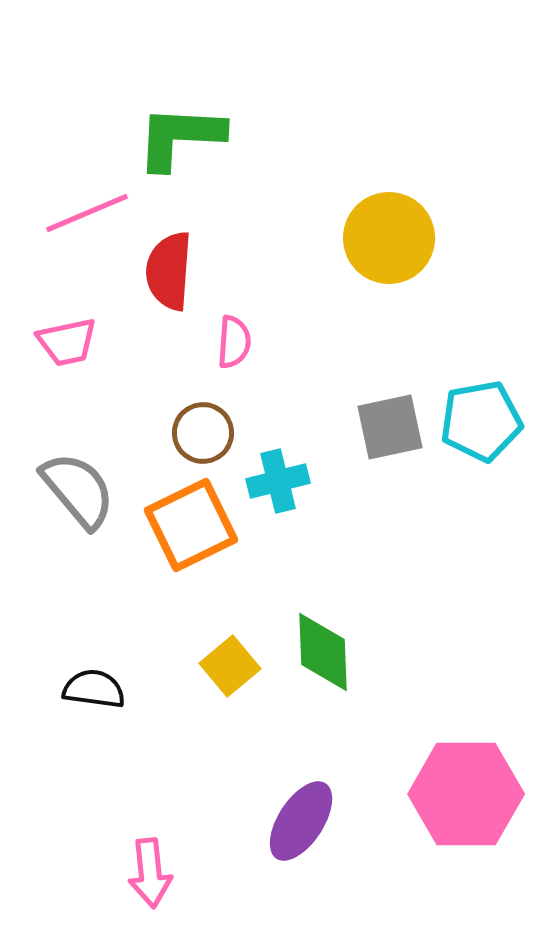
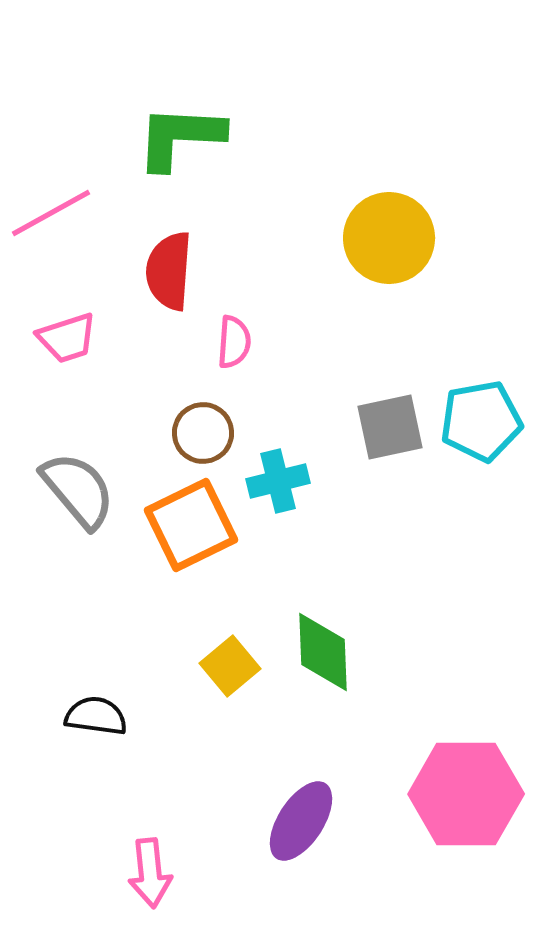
pink line: moved 36 px left; rotated 6 degrees counterclockwise
pink trapezoid: moved 4 px up; rotated 6 degrees counterclockwise
black semicircle: moved 2 px right, 27 px down
